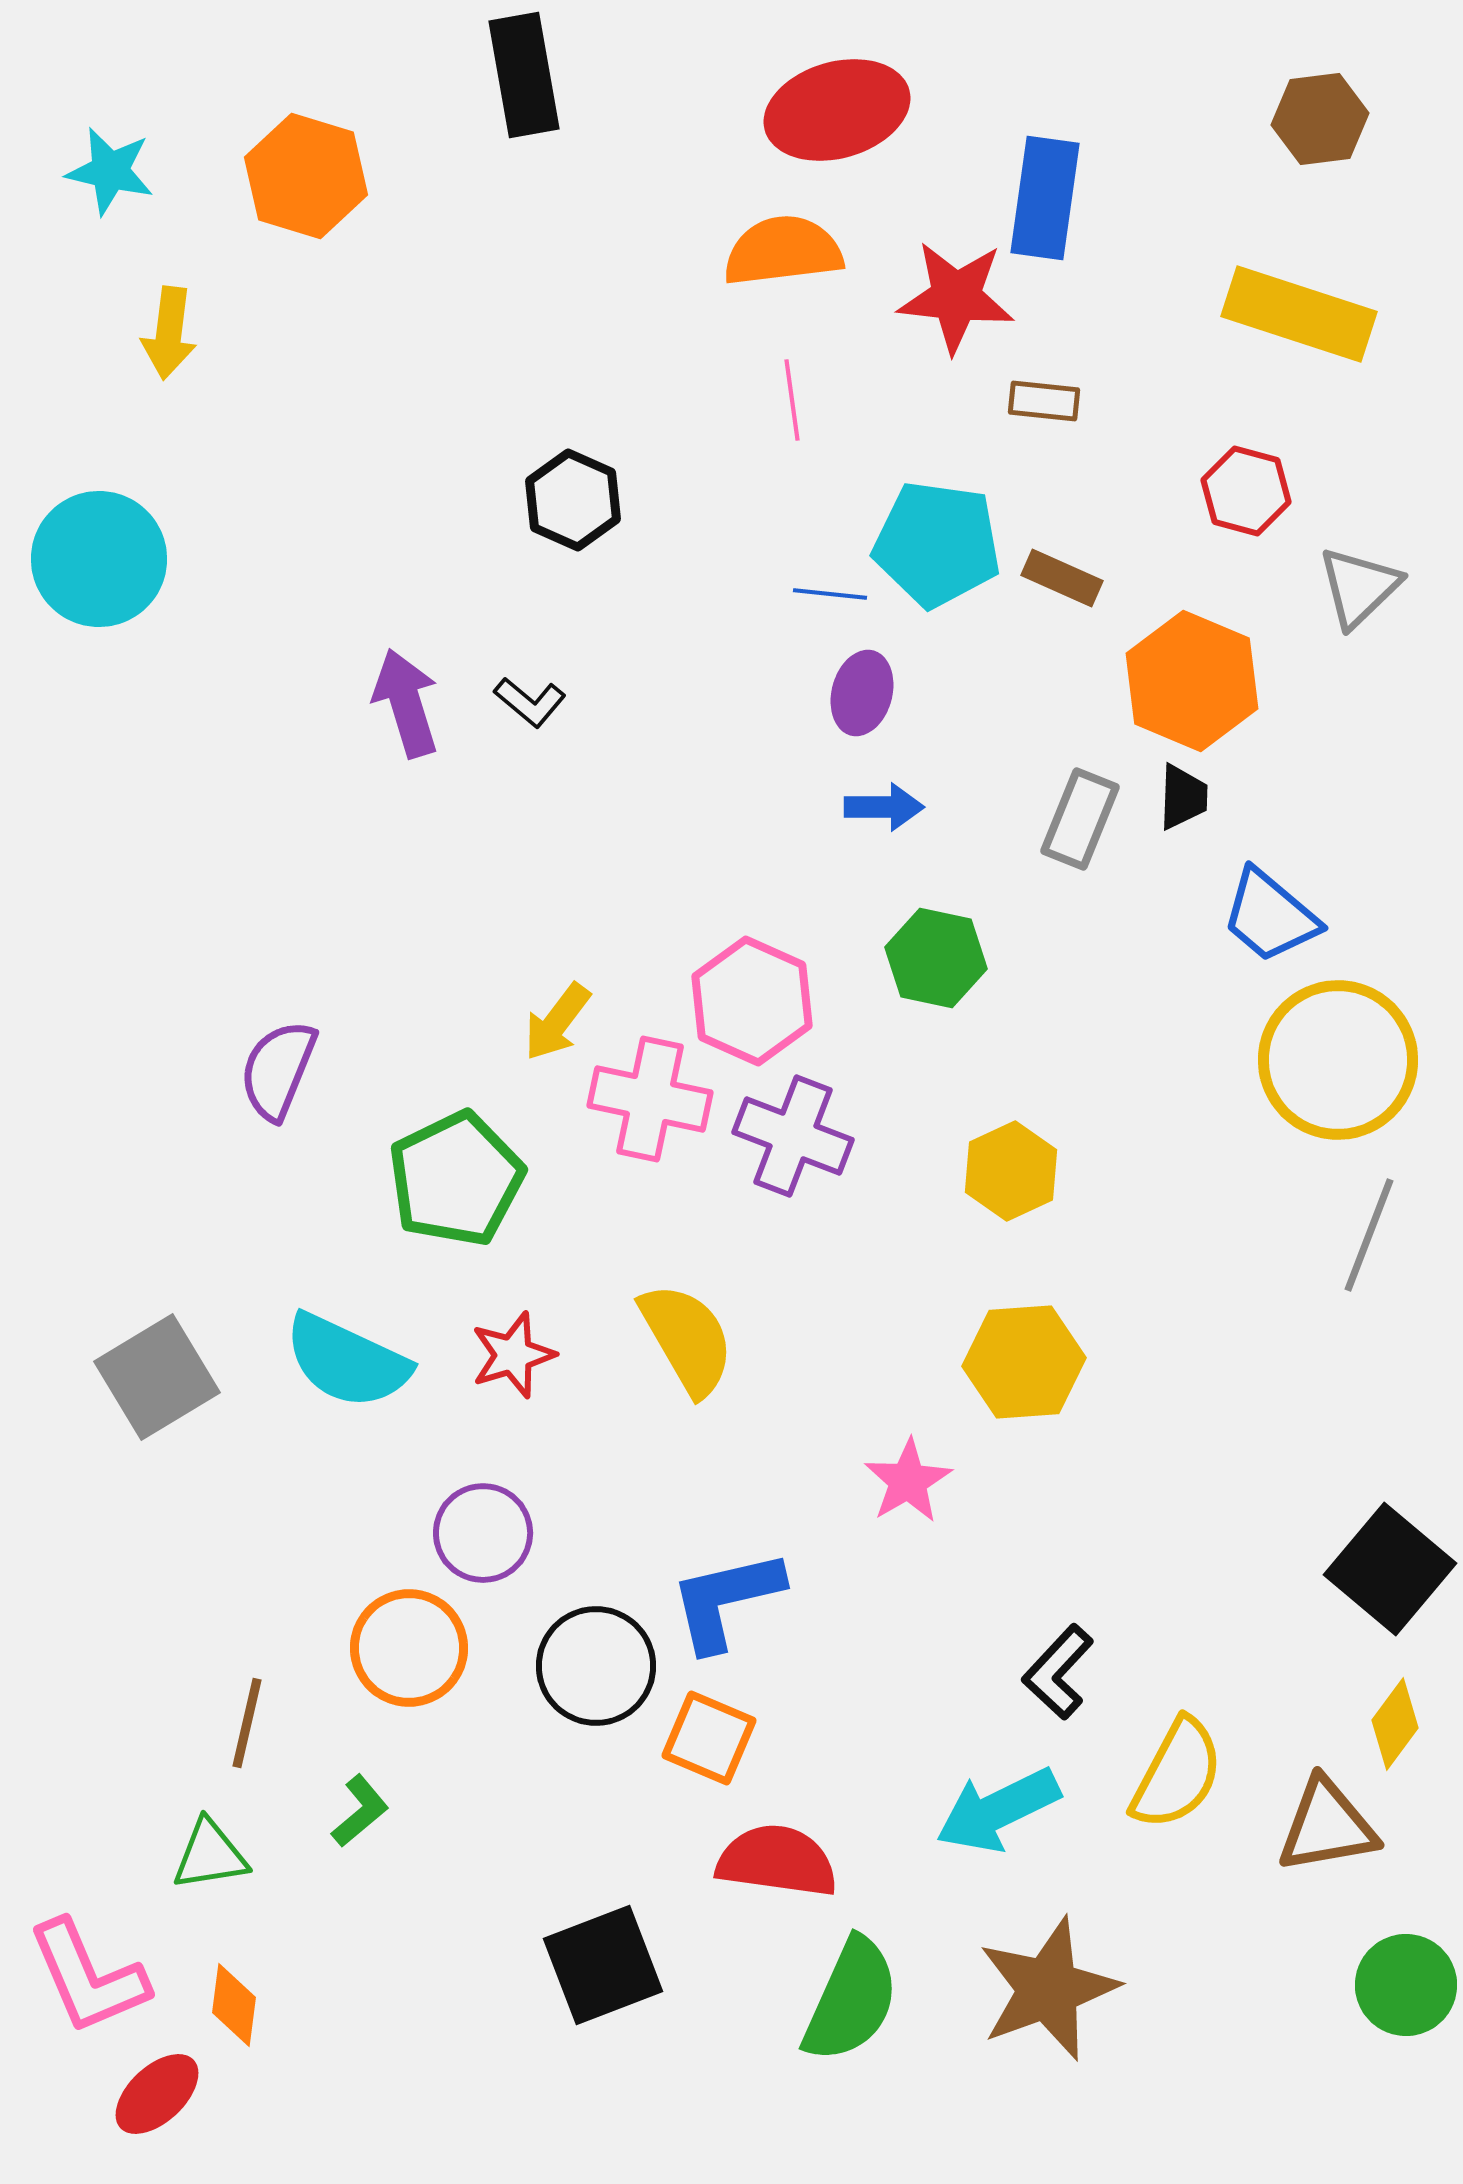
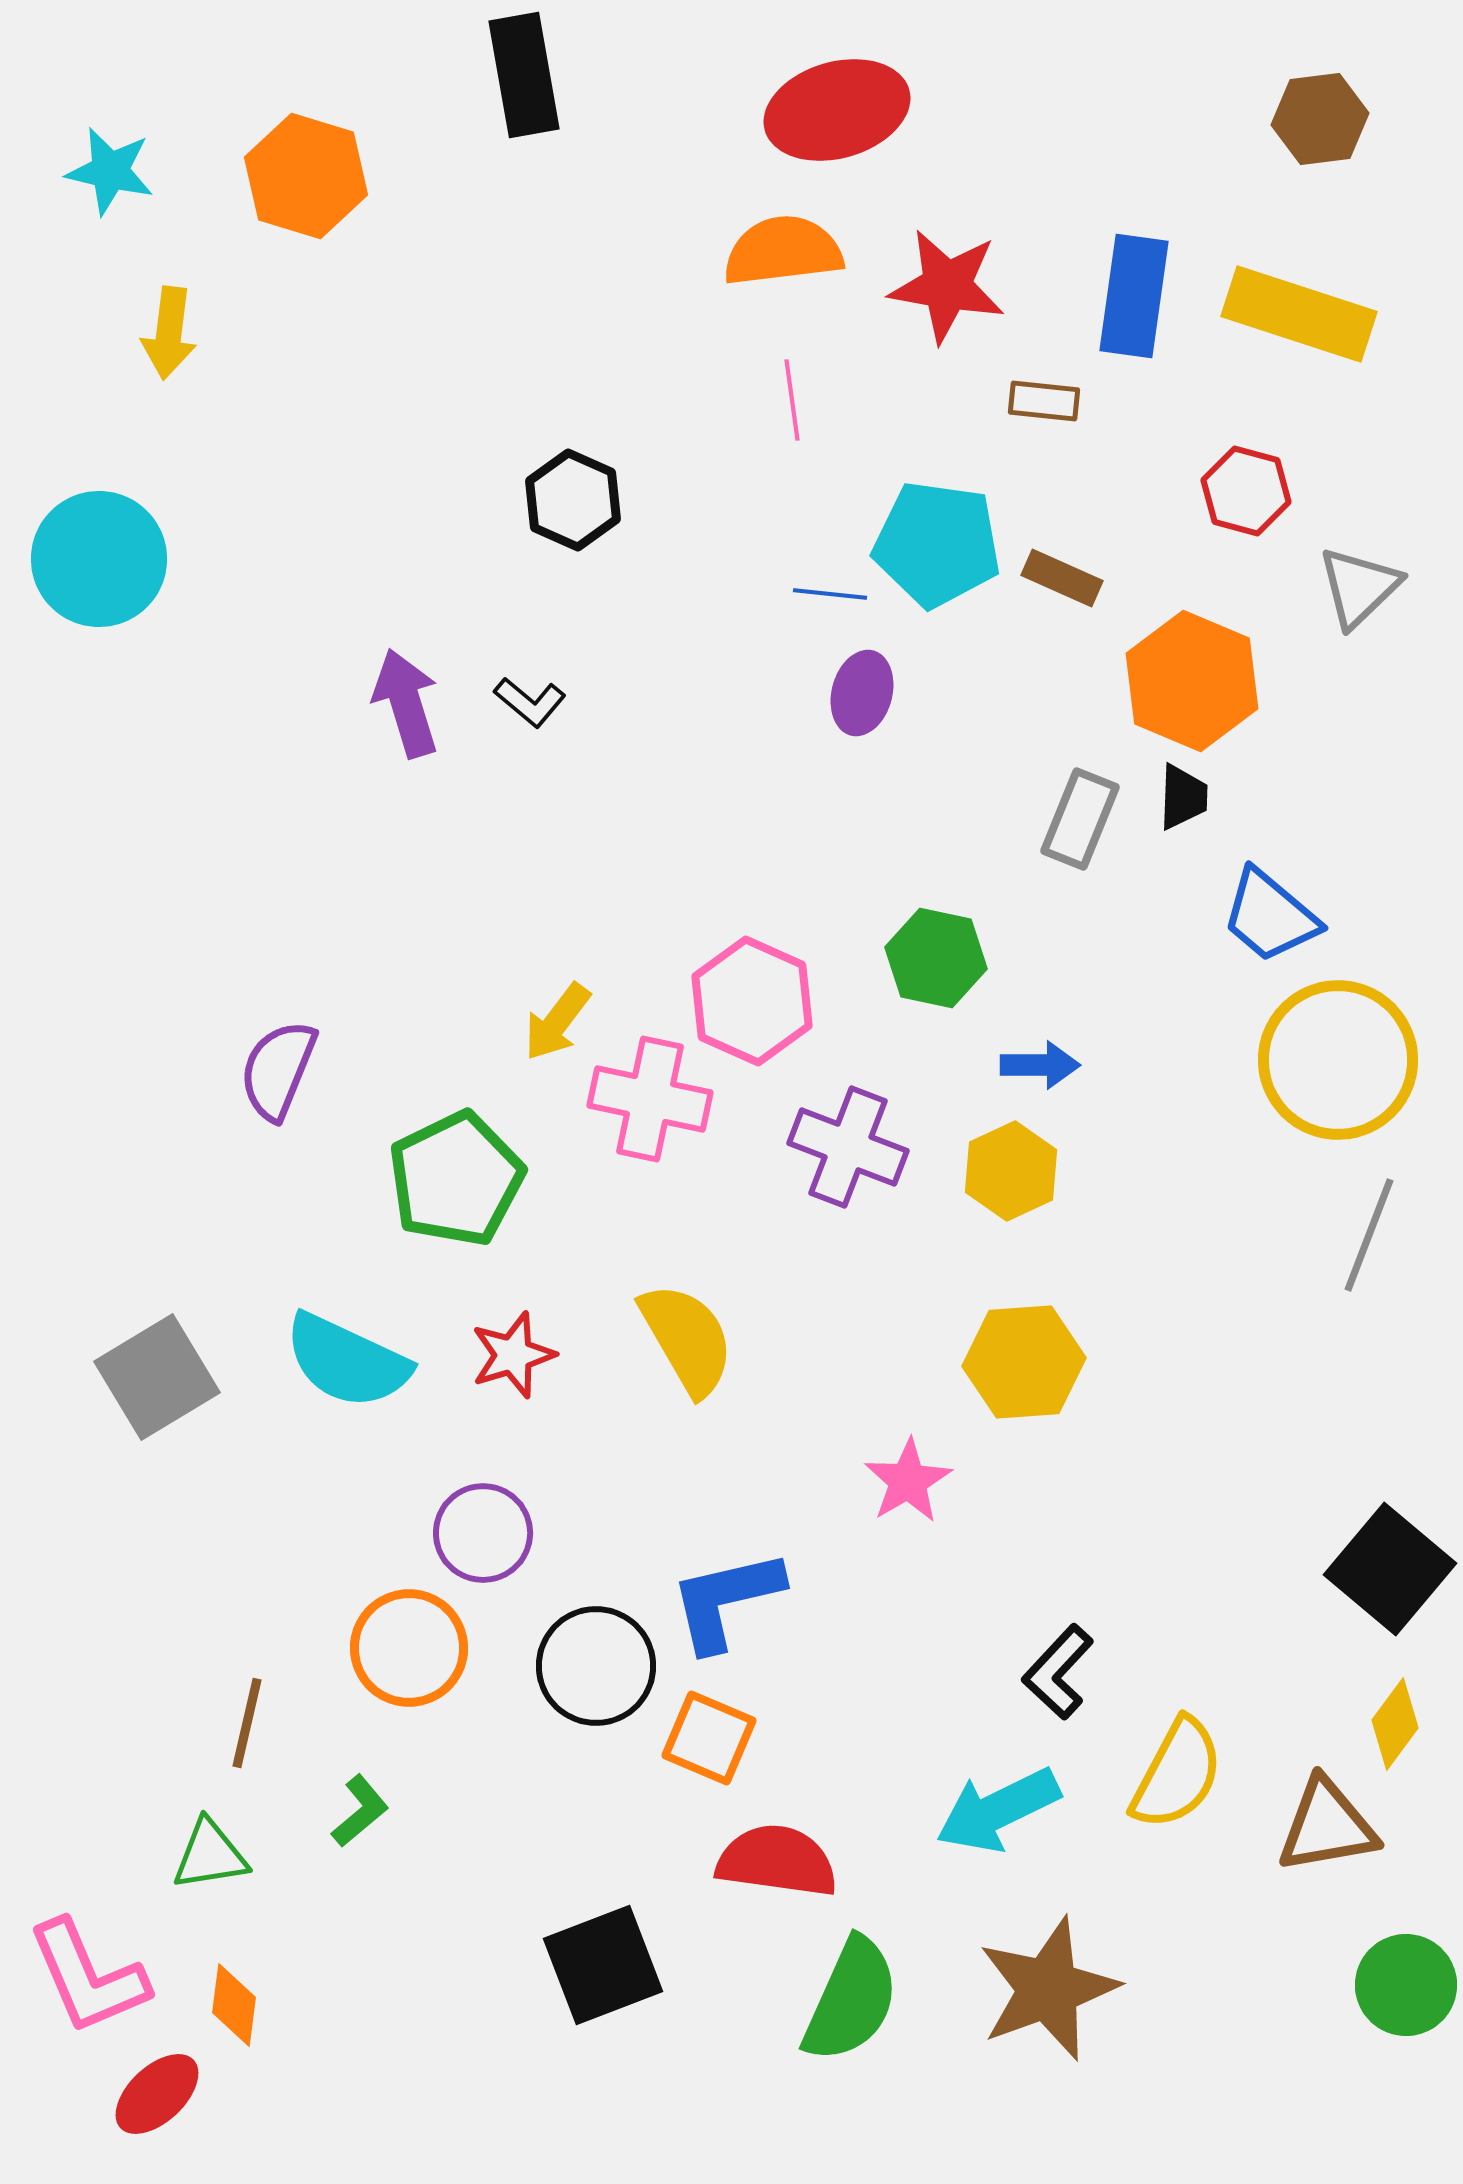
blue rectangle at (1045, 198): moved 89 px right, 98 px down
red star at (956, 297): moved 9 px left, 11 px up; rotated 4 degrees clockwise
blue arrow at (884, 807): moved 156 px right, 258 px down
purple cross at (793, 1136): moved 55 px right, 11 px down
